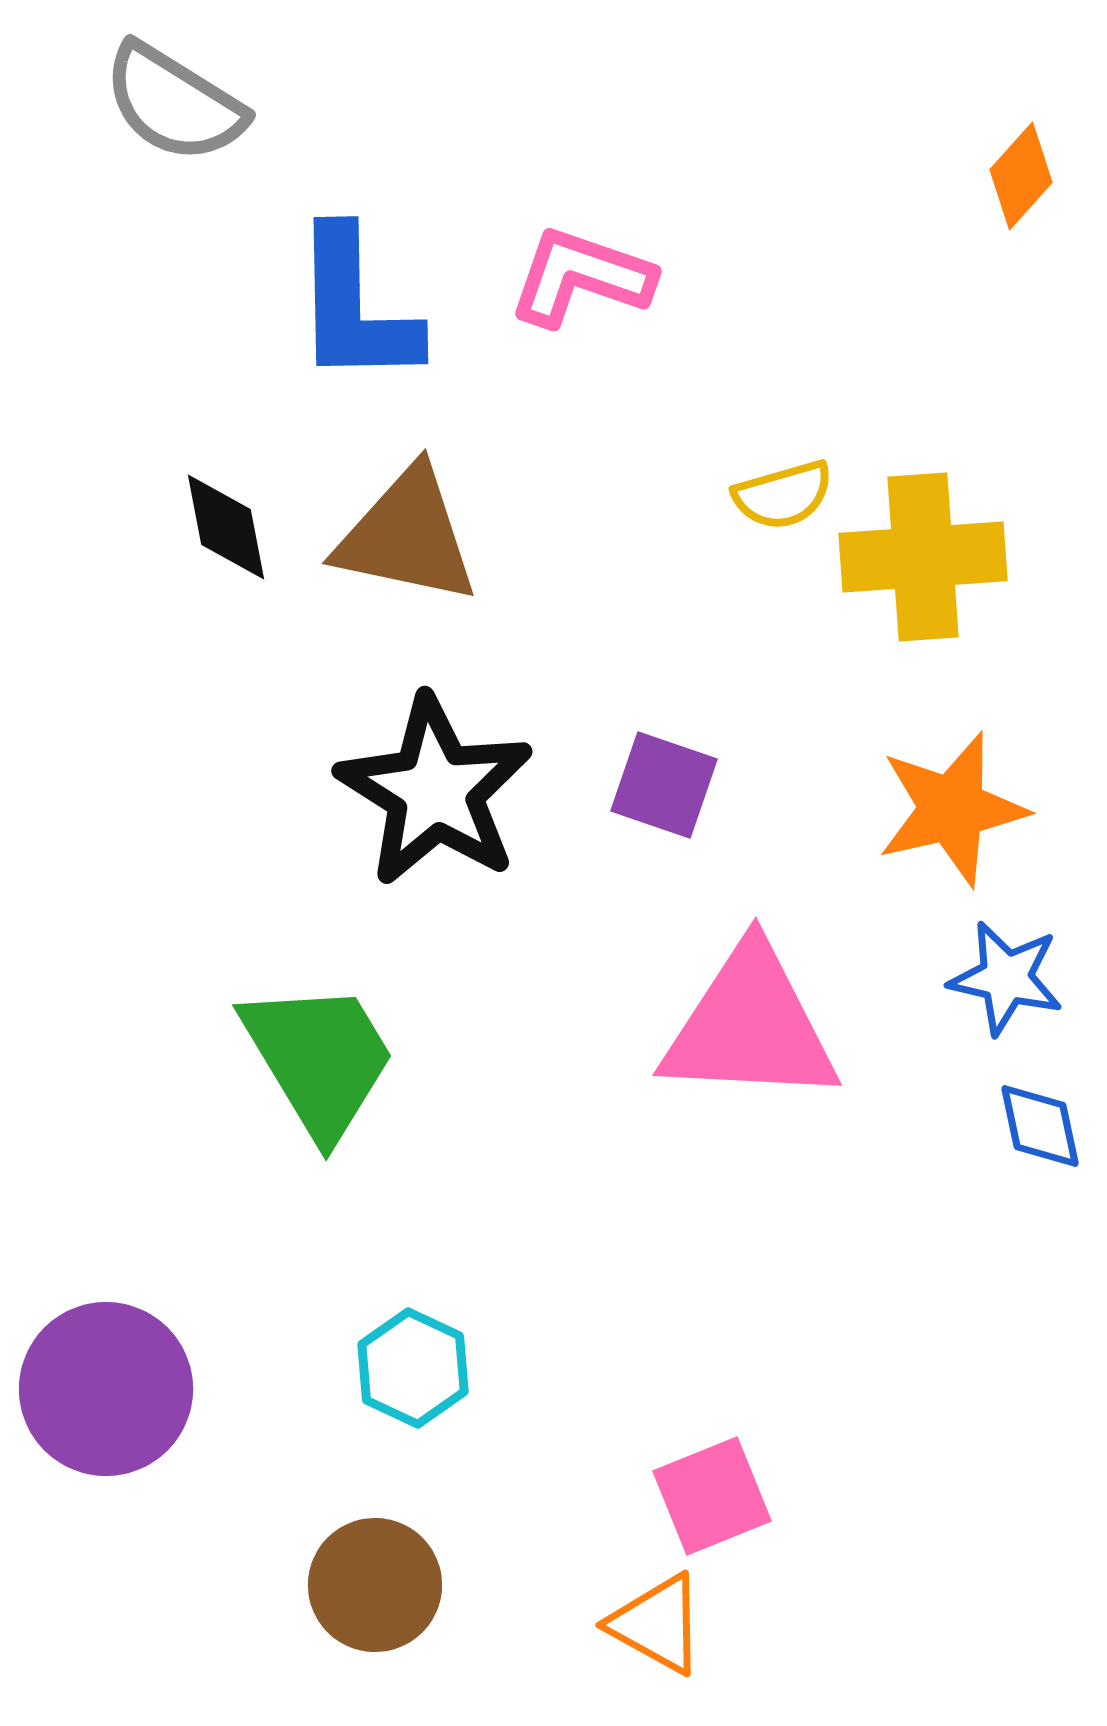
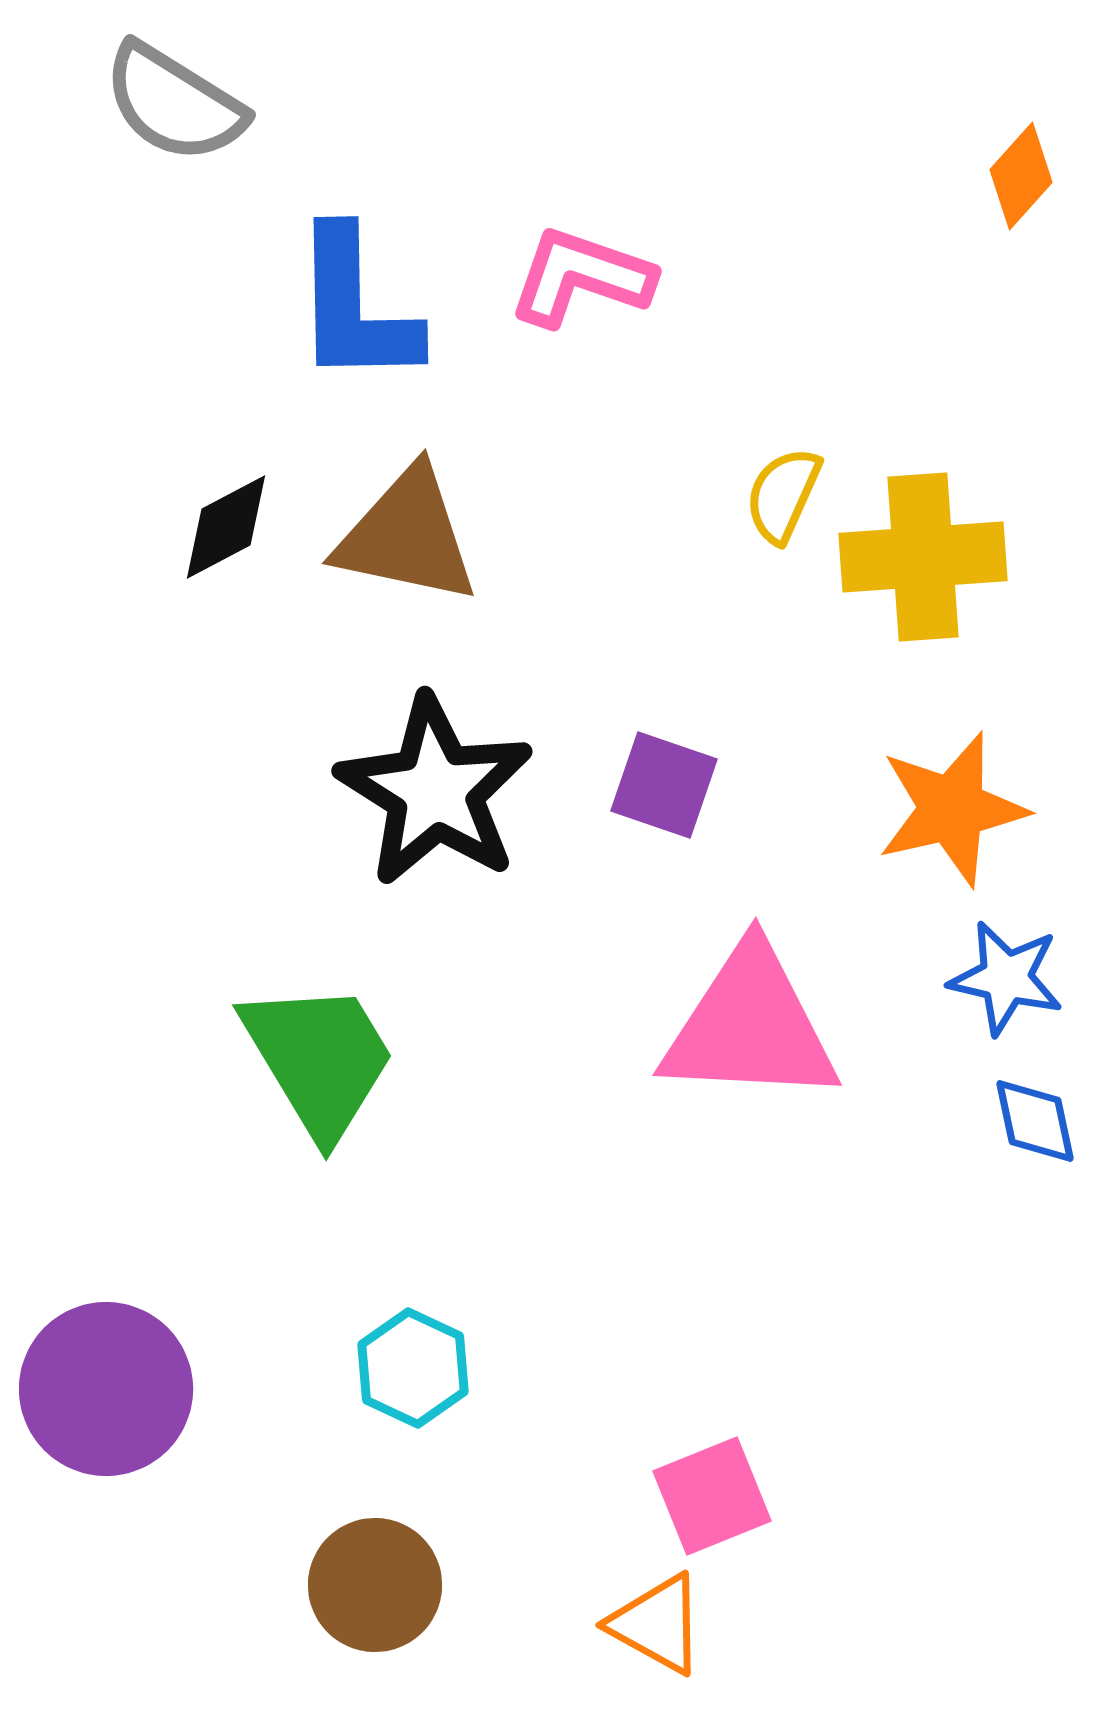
yellow semicircle: rotated 130 degrees clockwise
black diamond: rotated 73 degrees clockwise
blue diamond: moved 5 px left, 5 px up
